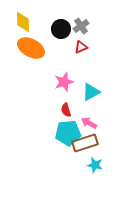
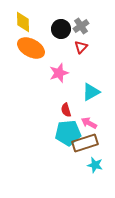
red triangle: rotated 24 degrees counterclockwise
pink star: moved 5 px left, 9 px up
